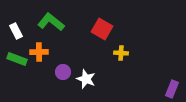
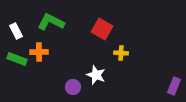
green L-shape: rotated 12 degrees counterclockwise
purple circle: moved 10 px right, 15 px down
white star: moved 10 px right, 4 px up
purple rectangle: moved 2 px right, 3 px up
